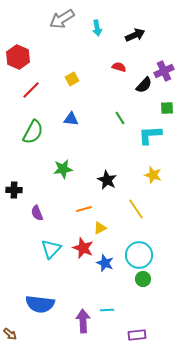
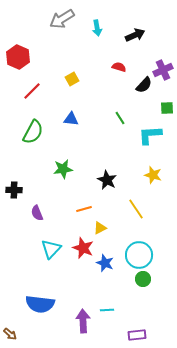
purple cross: moved 1 px left, 1 px up
red line: moved 1 px right, 1 px down
